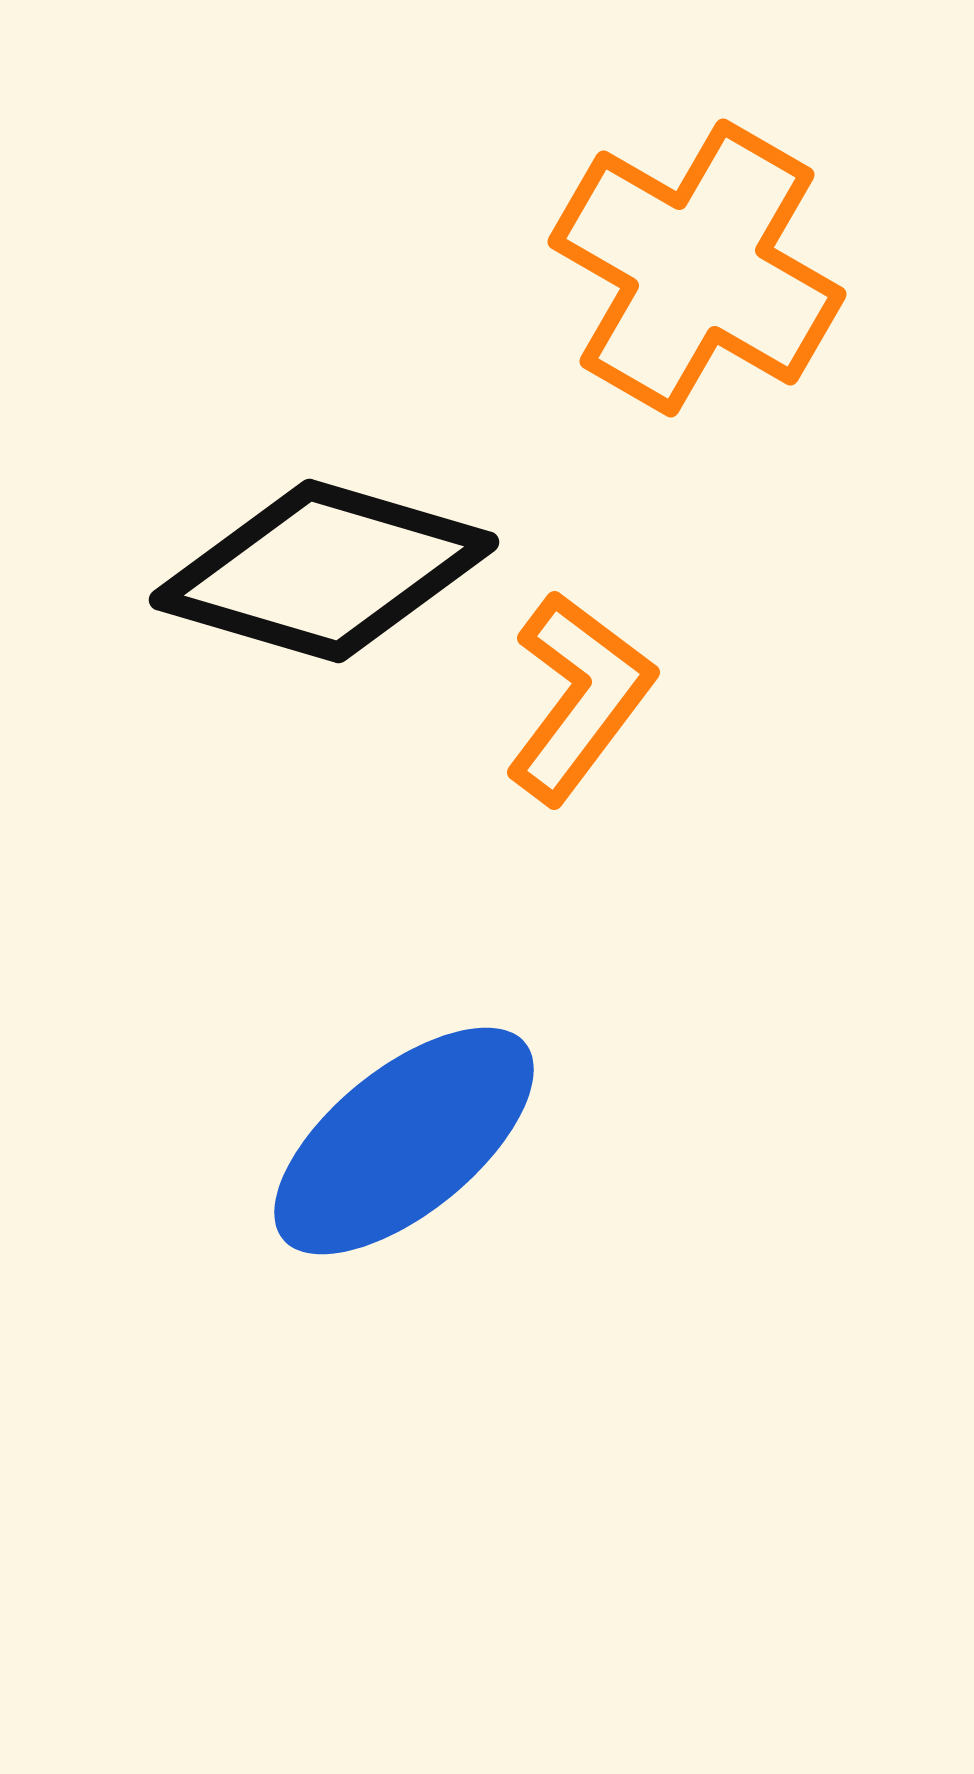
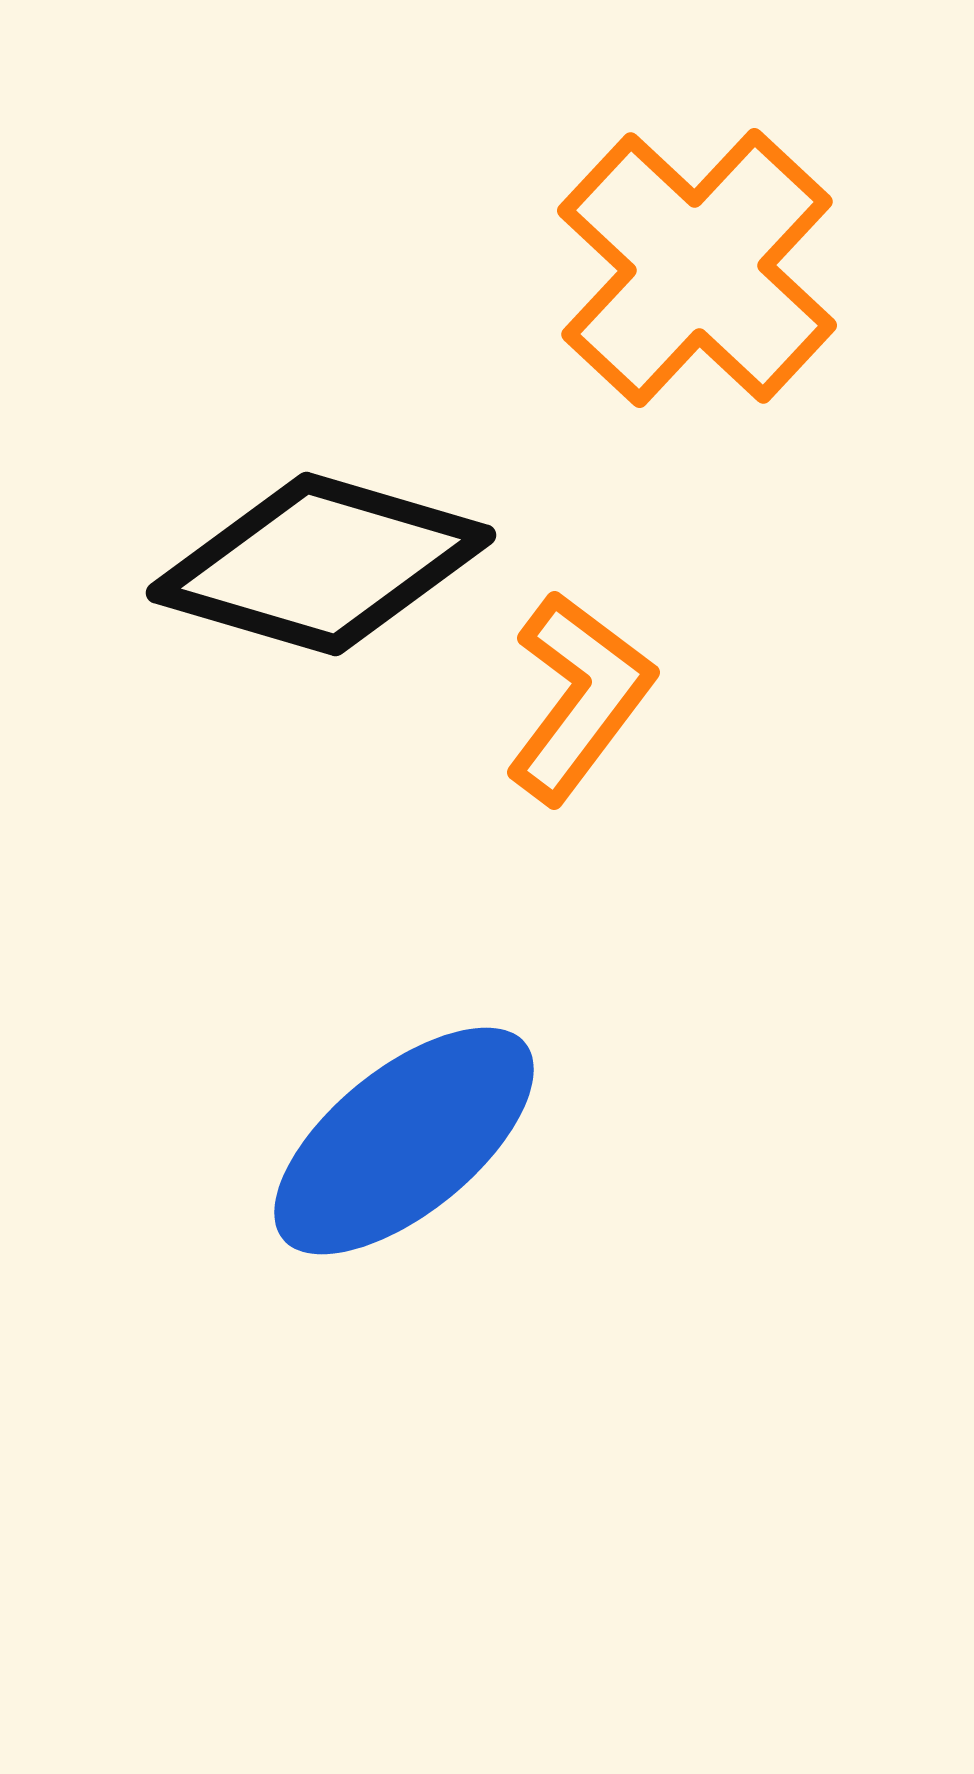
orange cross: rotated 13 degrees clockwise
black diamond: moved 3 px left, 7 px up
